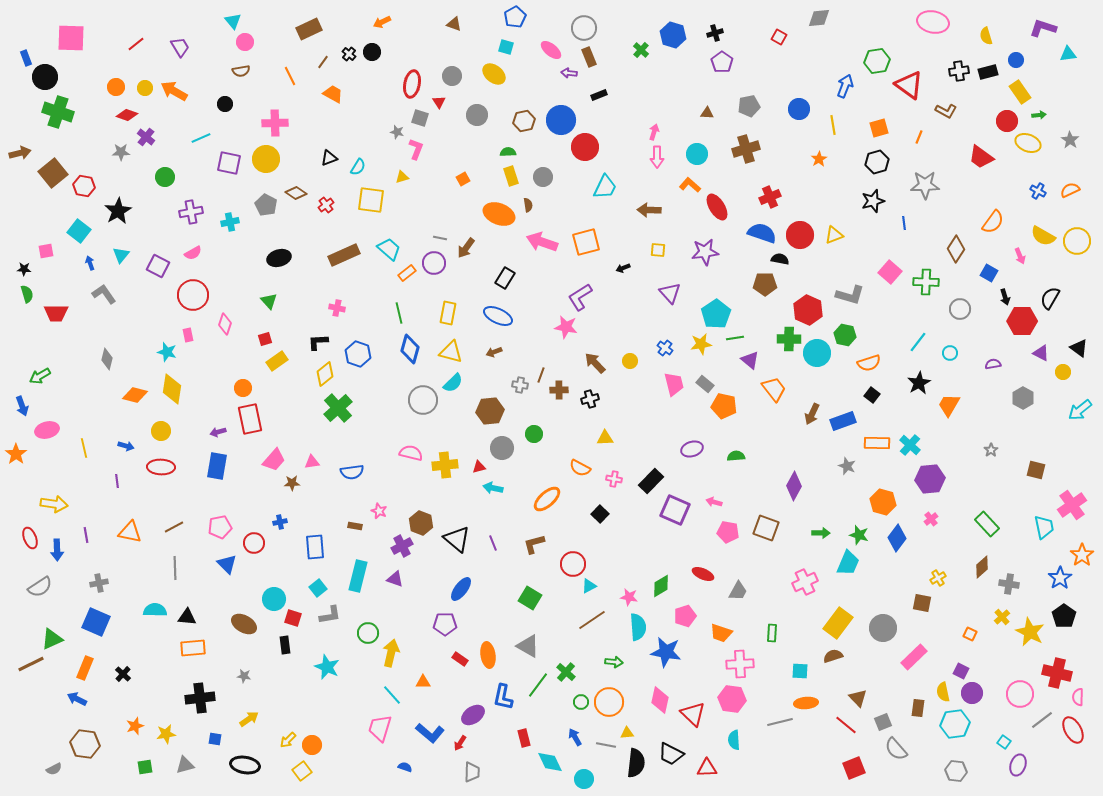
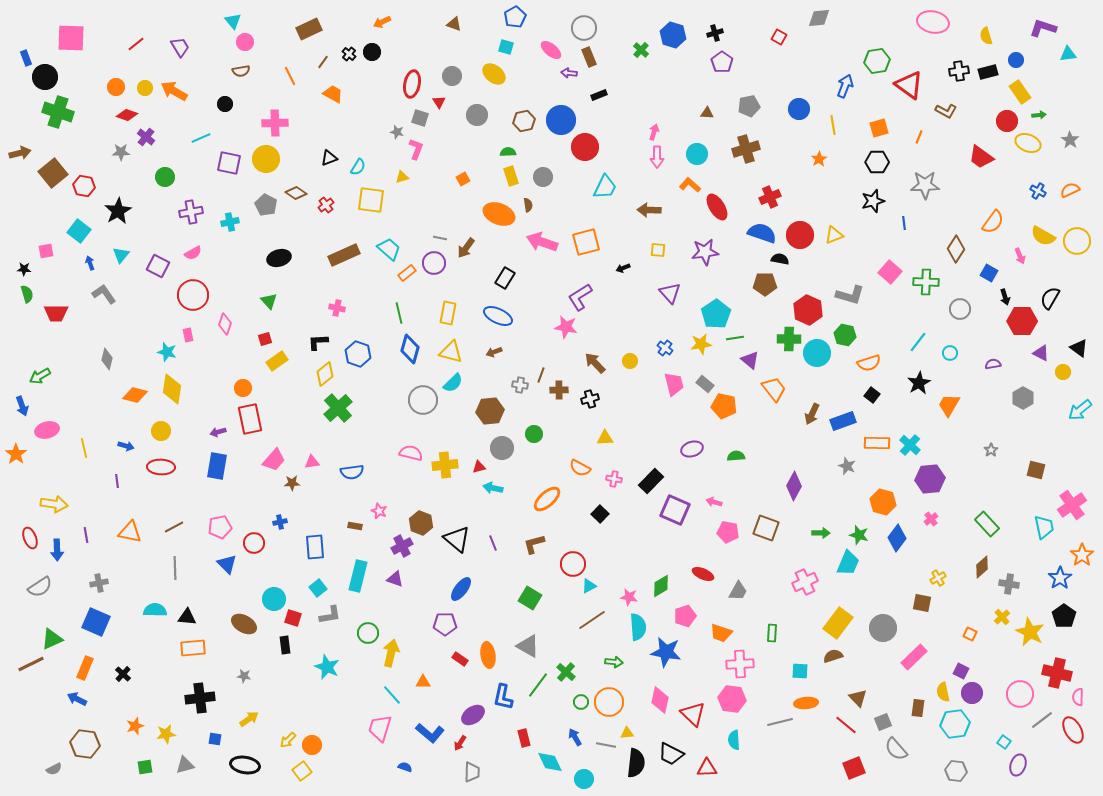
black hexagon at (877, 162): rotated 15 degrees clockwise
